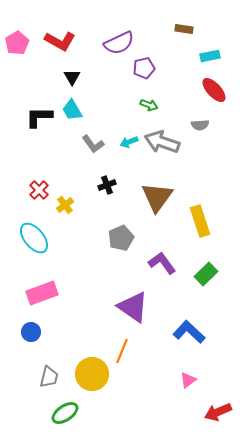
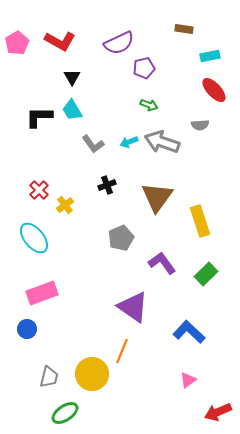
blue circle: moved 4 px left, 3 px up
